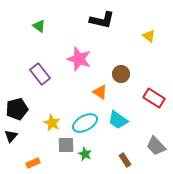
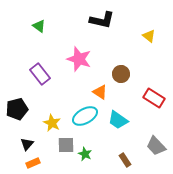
cyan ellipse: moved 7 px up
black triangle: moved 16 px right, 8 px down
